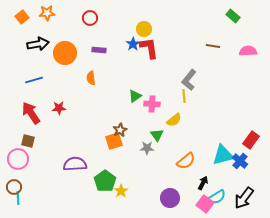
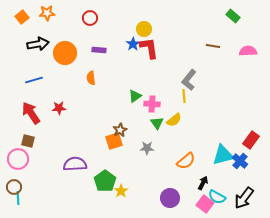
green triangle at (157, 135): moved 12 px up
cyan semicircle at (217, 197): rotated 60 degrees clockwise
